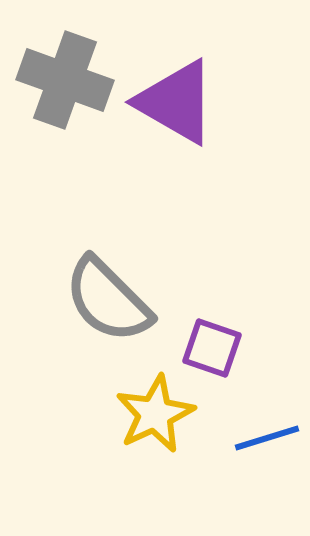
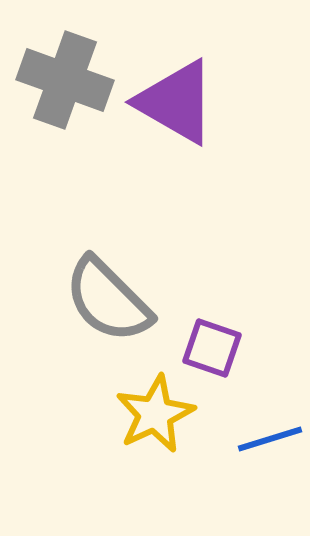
blue line: moved 3 px right, 1 px down
